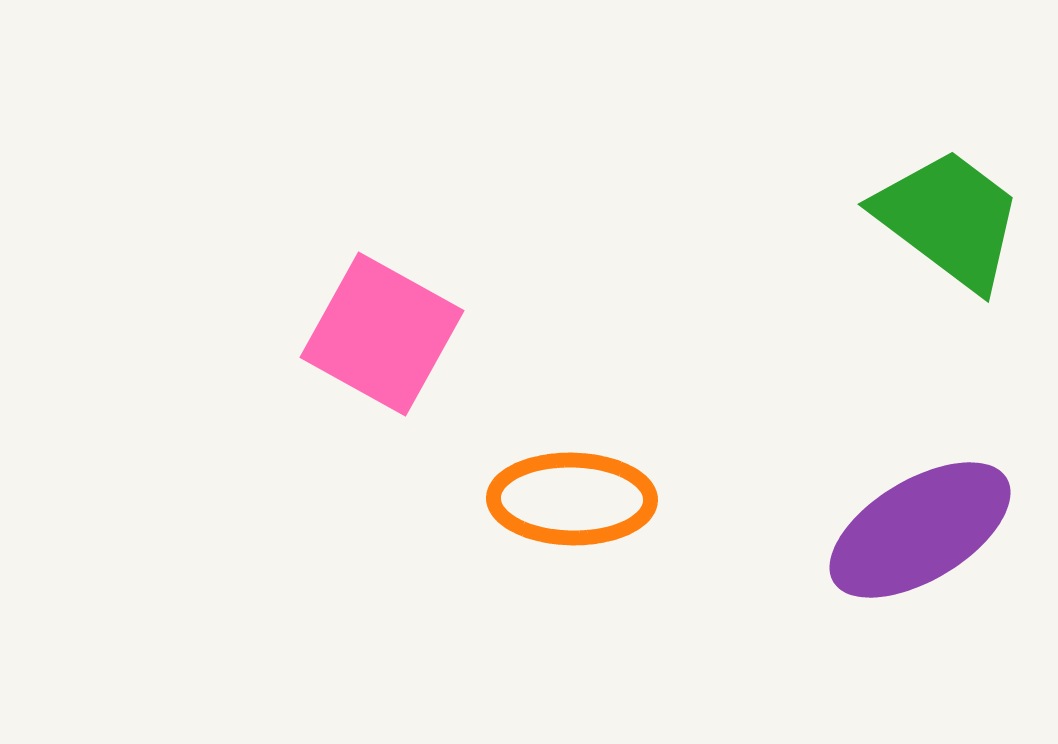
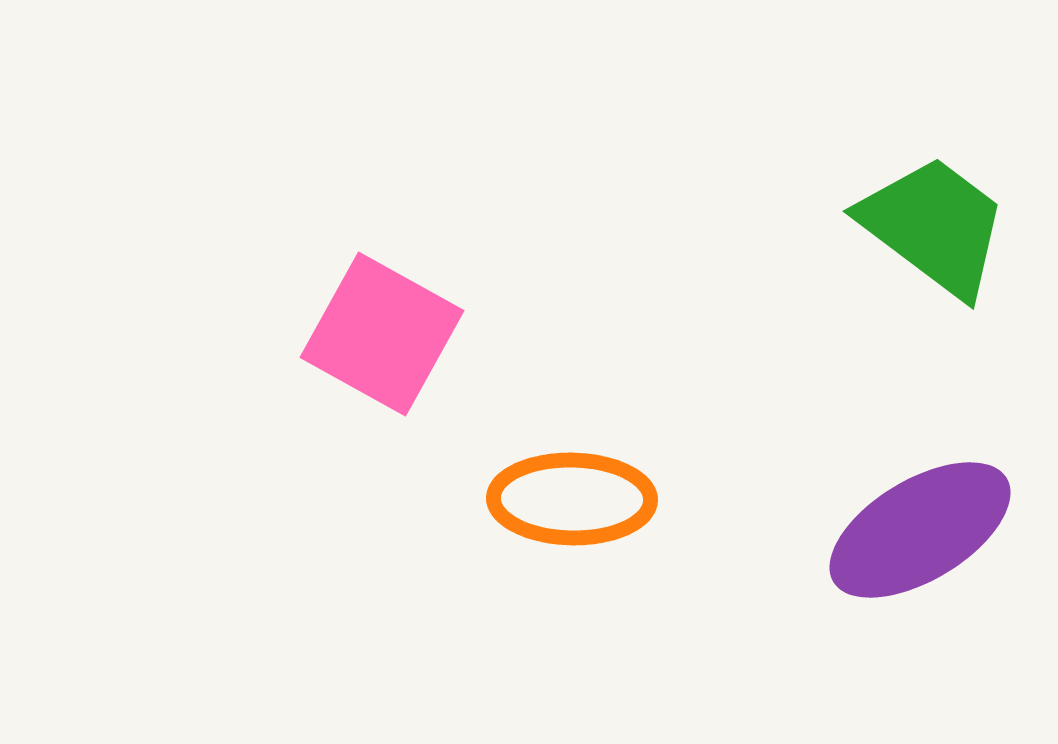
green trapezoid: moved 15 px left, 7 px down
